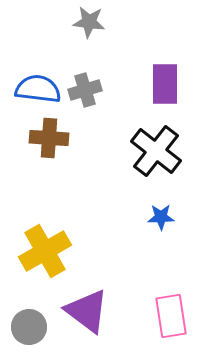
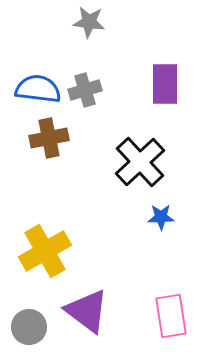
brown cross: rotated 15 degrees counterclockwise
black cross: moved 16 px left, 11 px down; rotated 9 degrees clockwise
